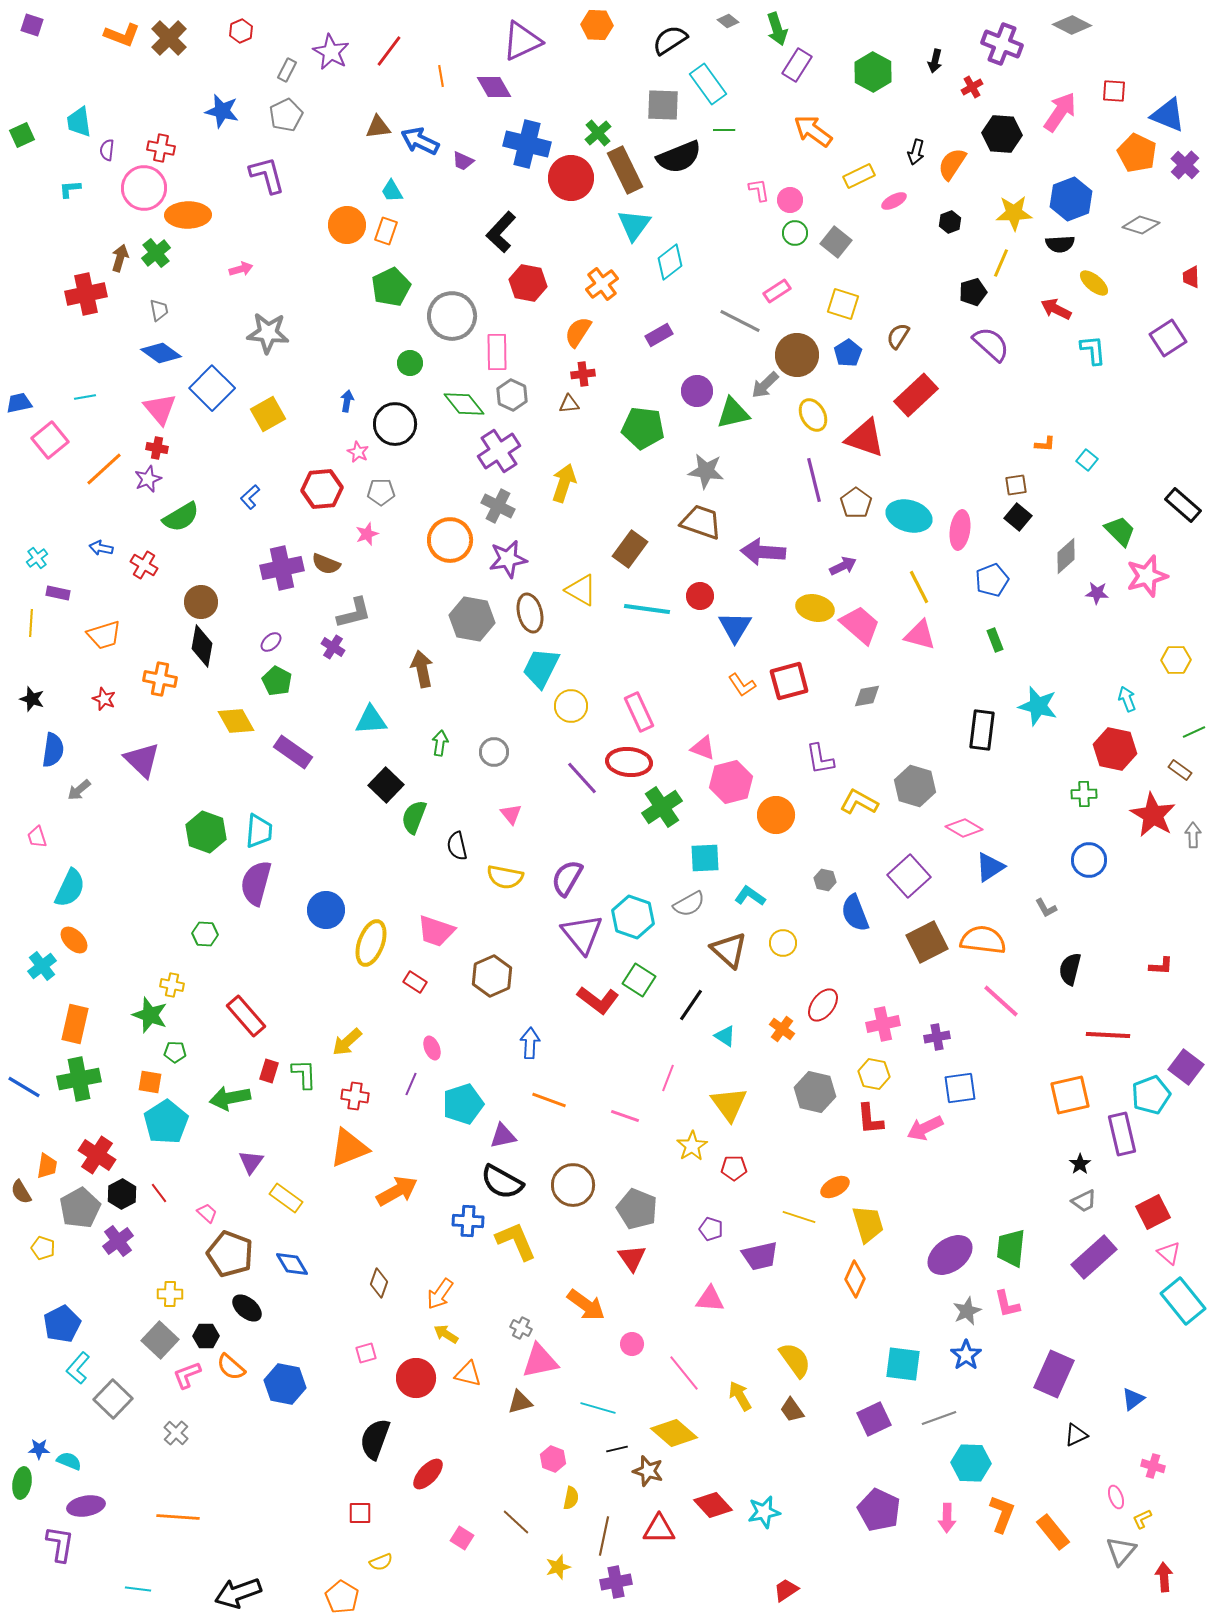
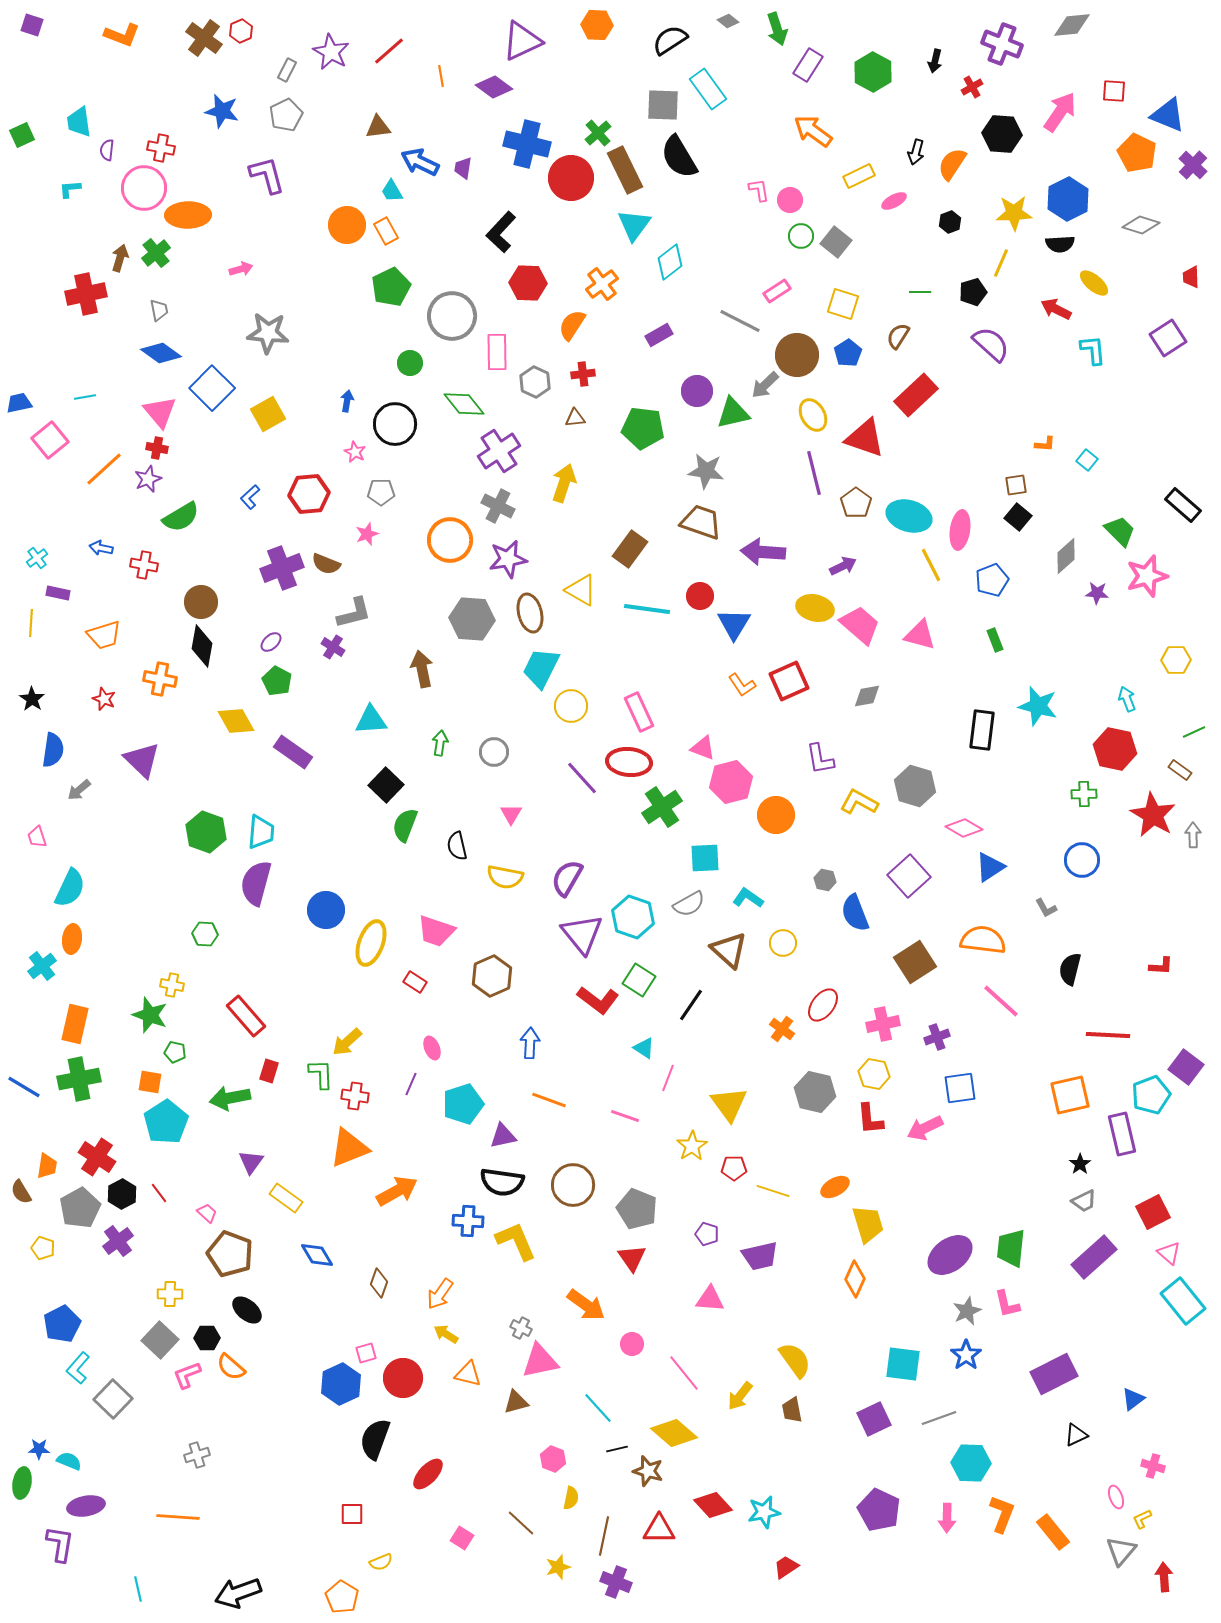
gray diamond at (1072, 25): rotated 33 degrees counterclockwise
brown cross at (169, 38): moved 35 px right; rotated 9 degrees counterclockwise
red line at (389, 51): rotated 12 degrees clockwise
purple rectangle at (797, 65): moved 11 px right
cyan rectangle at (708, 84): moved 5 px down
purple diamond at (494, 87): rotated 24 degrees counterclockwise
green line at (724, 130): moved 196 px right, 162 px down
blue arrow at (420, 141): moved 21 px down
black semicircle at (679, 157): rotated 81 degrees clockwise
purple trapezoid at (463, 161): moved 7 px down; rotated 75 degrees clockwise
purple cross at (1185, 165): moved 8 px right
blue hexagon at (1071, 199): moved 3 px left; rotated 6 degrees counterclockwise
orange rectangle at (386, 231): rotated 48 degrees counterclockwise
green circle at (795, 233): moved 6 px right, 3 px down
red hexagon at (528, 283): rotated 9 degrees counterclockwise
orange semicircle at (578, 332): moved 6 px left, 7 px up
gray hexagon at (512, 395): moved 23 px right, 13 px up
brown triangle at (569, 404): moved 6 px right, 14 px down
pink triangle at (160, 409): moved 3 px down
pink star at (358, 452): moved 3 px left
purple line at (814, 480): moved 7 px up
red hexagon at (322, 489): moved 13 px left, 5 px down
red cross at (144, 565): rotated 20 degrees counterclockwise
purple cross at (282, 568): rotated 9 degrees counterclockwise
yellow line at (919, 587): moved 12 px right, 22 px up
gray hexagon at (472, 619): rotated 6 degrees counterclockwise
blue triangle at (735, 627): moved 1 px left, 3 px up
red square at (789, 681): rotated 9 degrees counterclockwise
black star at (32, 699): rotated 15 degrees clockwise
pink triangle at (511, 814): rotated 10 degrees clockwise
green semicircle at (414, 817): moved 9 px left, 8 px down
cyan trapezoid at (259, 831): moved 2 px right, 1 px down
blue circle at (1089, 860): moved 7 px left
cyan L-shape at (750, 896): moved 2 px left, 2 px down
orange ellipse at (74, 940): moved 2 px left, 1 px up; rotated 52 degrees clockwise
brown square at (927, 942): moved 12 px left, 20 px down; rotated 6 degrees counterclockwise
cyan triangle at (725, 1036): moved 81 px left, 12 px down
purple cross at (937, 1037): rotated 10 degrees counterclockwise
green pentagon at (175, 1052): rotated 10 degrees clockwise
green L-shape at (304, 1074): moved 17 px right
red cross at (97, 1155): moved 2 px down
black semicircle at (502, 1182): rotated 21 degrees counterclockwise
yellow line at (799, 1217): moved 26 px left, 26 px up
purple pentagon at (711, 1229): moved 4 px left, 5 px down
blue diamond at (292, 1264): moved 25 px right, 9 px up
black ellipse at (247, 1308): moved 2 px down
black hexagon at (206, 1336): moved 1 px right, 2 px down
purple rectangle at (1054, 1374): rotated 39 degrees clockwise
red circle at (416, 1378): moved 13 px left
blue hexagon at (285, 1384): moved 56 px right; rotated 24 degrees clockwise
yellow arrow at (740, 1396): rotated 112 degrees counterclockwise
brown triangle at (520, 1402): moved 4 px left
cyan line at (598, 1408): rotated 32 degrees clockwise
brown trapezoid at (792, 1410): rotated 24 degrees clockwise
gray cross at (176, 1433): moved 21 px right, 22 px down; rotated 30 degrees clockwise
red square at (360, 1513): moved 8 px left, 1 px down
brown line at (516, 1522): moved 5 px right, 1 px down
purple cross at (616, 1582): rotated 32 degrees clockwise
cyan line at (138, 1589): rotated 70 degrees clockwise
red trapezoid at (786, 1590): moved 23 px up
